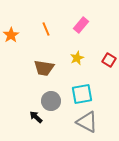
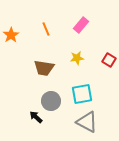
yellow star: rotated 16 degrees clockwise
